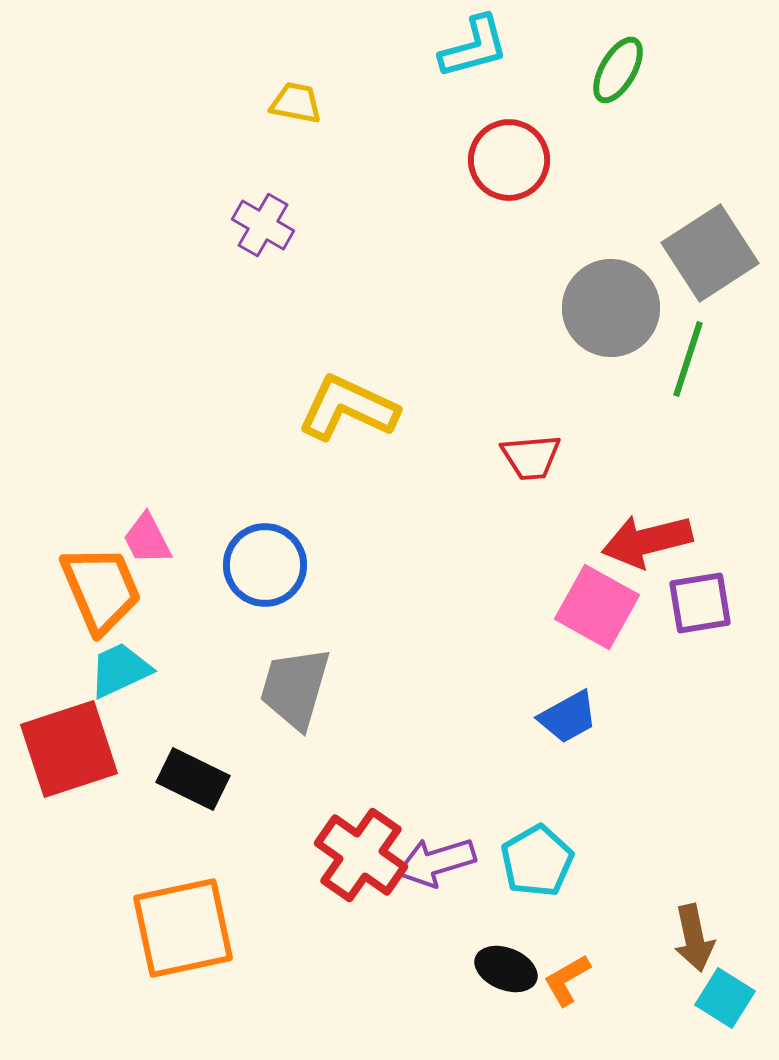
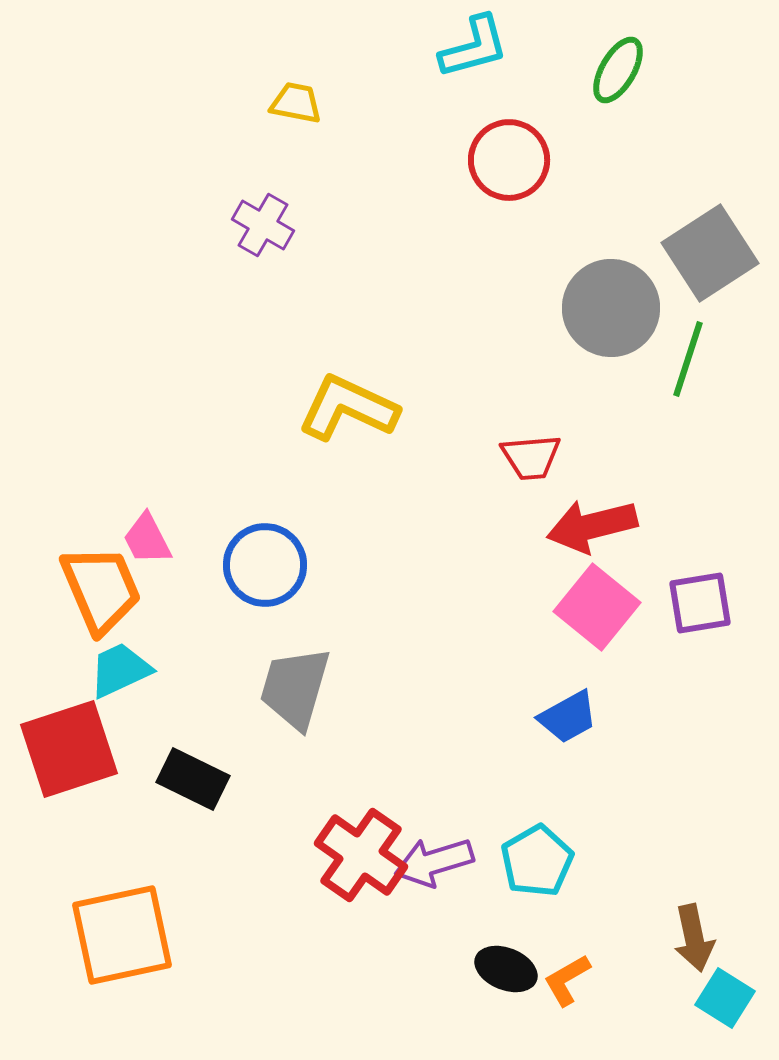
red arrow: moved 55 px left, 15 px up
pink square: rotated 10 degrees clockwise
purple arrow: moved 2 px left
orange square: moved 61 px left, 7 px down
